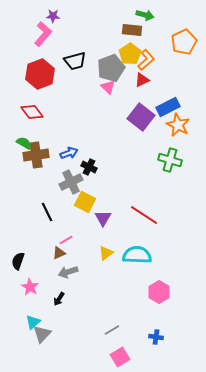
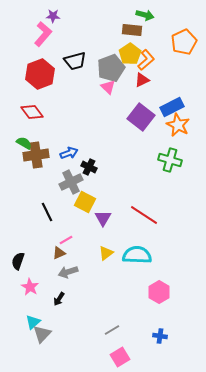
blue rectangle: moved 4 px right
blue cross: moved 4 px right, 1 px up
